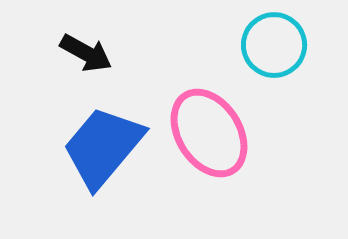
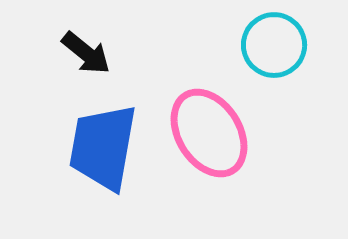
black arrow: rotated 10 degrees clockwise
blue trapezoid: rotated 30 degrees counterclockwise
